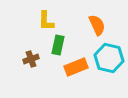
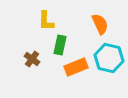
orange semicircle: moved 3 px right, 1 px up
green rectangle: moved 2 px right
brown cross: moved 1 px right; rotated 35 degrees counterclockwise
